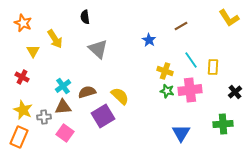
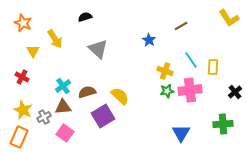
black semicircle: rotated 80 degrees clockwise
green star: rotated 24 degrees counterclockwise
gray cross: rotated 24 degrees counterclockwise
